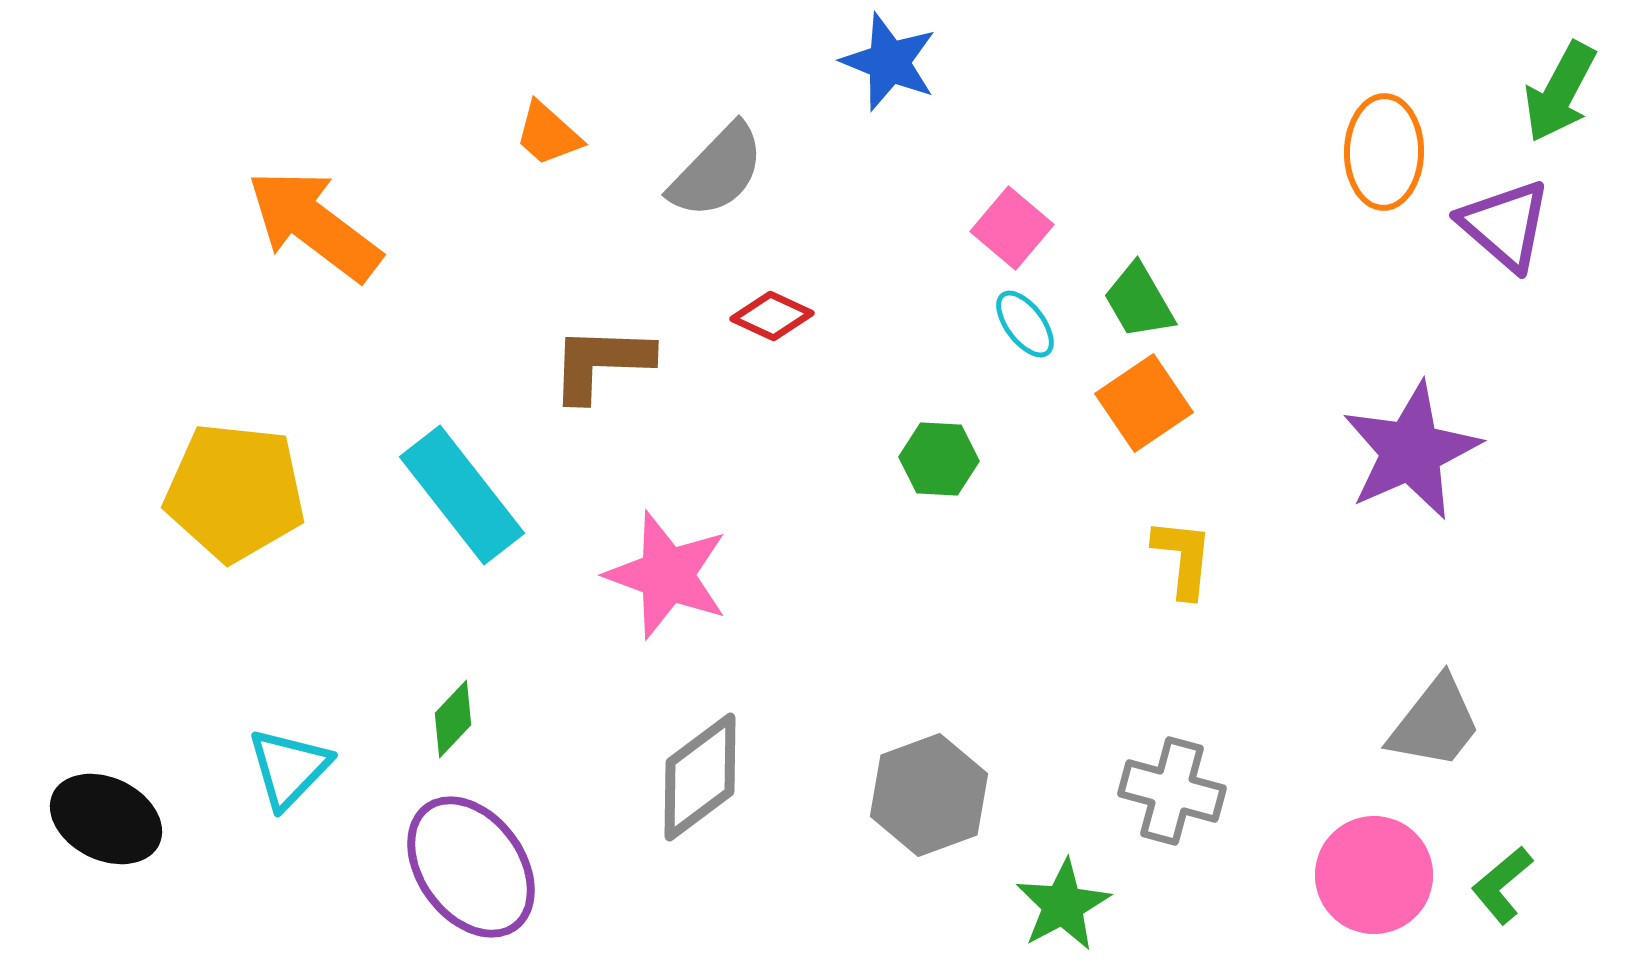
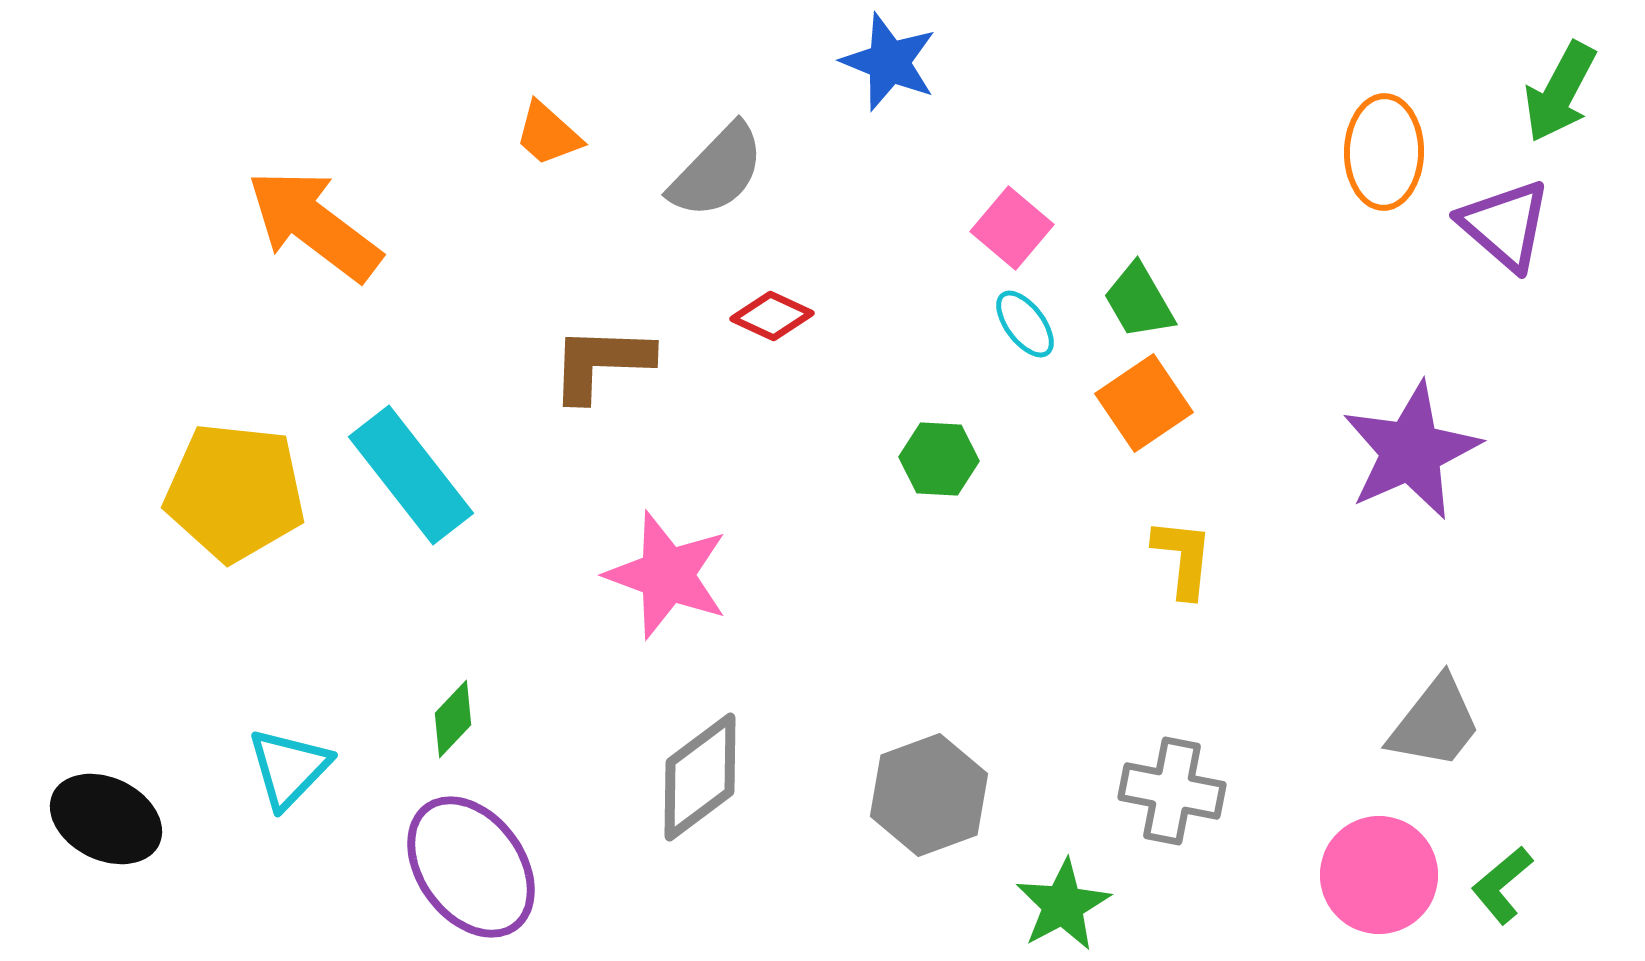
cyan rectangle: moved 51 px left, 20 px up
gray cross: rotated 4 degrees counterclockwise
pink circle: moved 5 px right
